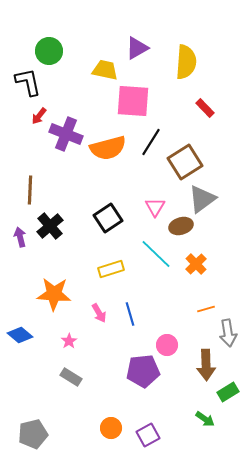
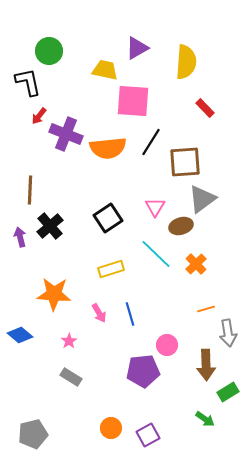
orange semicircle: rotated 9 degrees clockwise
brown square: rotated 28 degrees clockwise
